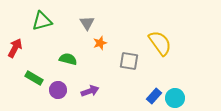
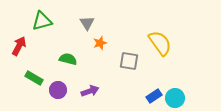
red arrow: moved 4 px right, 2 px up
blue rectangle: rotated 14 degrees clockwise
